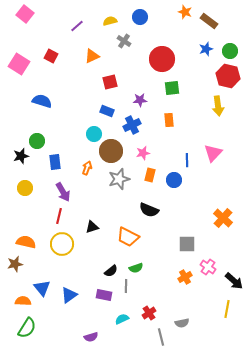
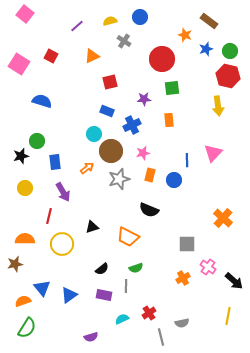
orange star at (185, 12): moved 23 px down
purple star at (140, 100): moved 4 px right, 1 px up
orange arrow at (87, 168): rotated 32 degrees clockwise
red line at (59, 216): moved 10 px left
orange semicircle at (26, 242): moved 1 px left, 3 px up; rotated 12 degrees counterclockwise
black semicircle at (111, 271): moved 9 px left, 2 px up
orange cross at (185, 277): moved 2 px left, 1 px down
orange semicircle at (23, 301): rotated 21 degrees counterclockwise
yellow line at (227, 309): moved 1 px right, 7 px down
